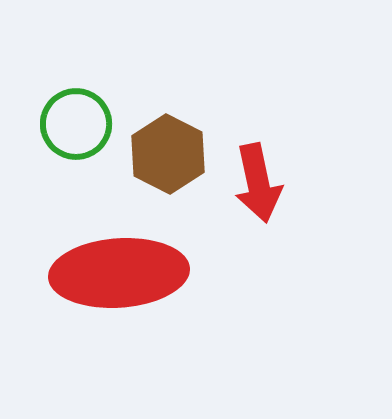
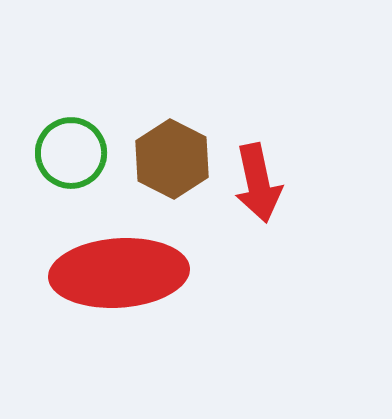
green circle: moved 5 px left, 29 px down
brown hexagon: moved 4 px right, 5 px down
